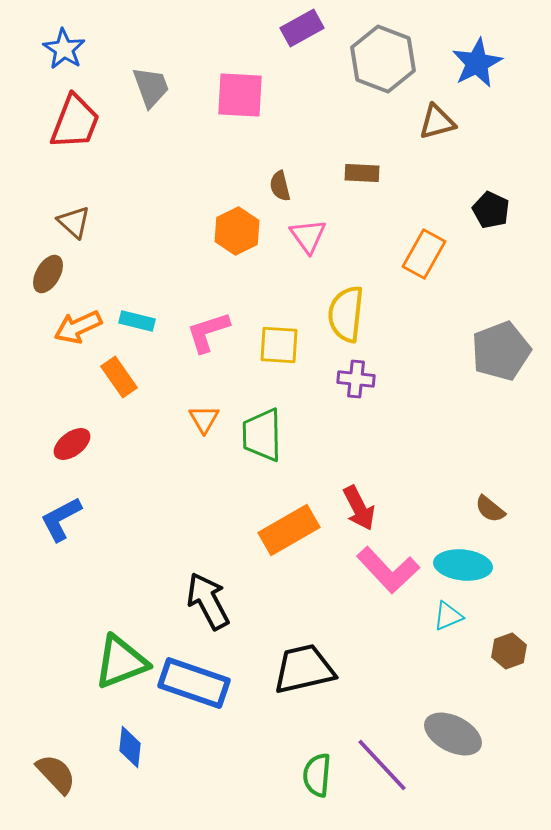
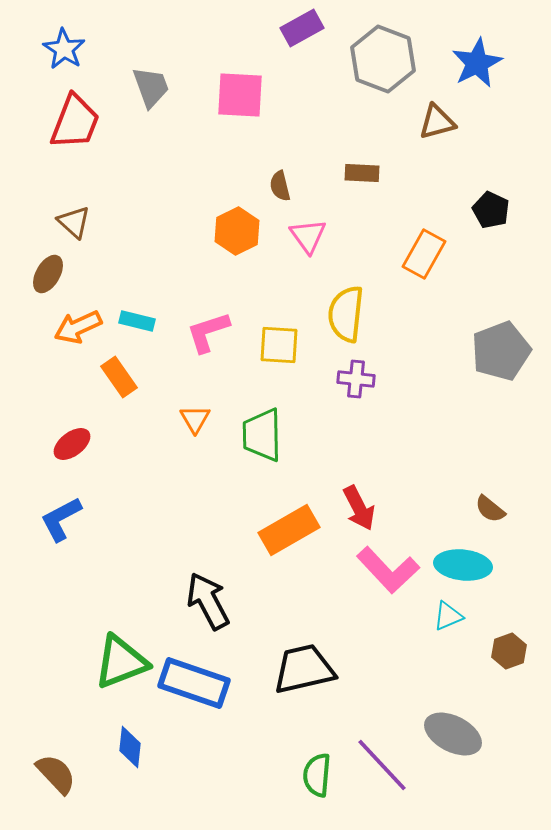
orange triangle at (204, 419): moved 9 px left
